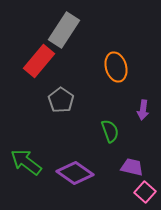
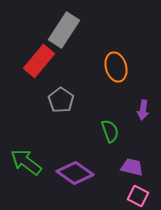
pink square: moved 7 px left, 4 px down; rotated 15 degrees counterclockwise
